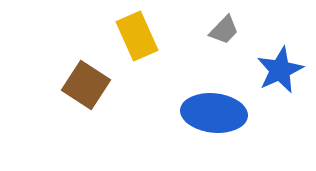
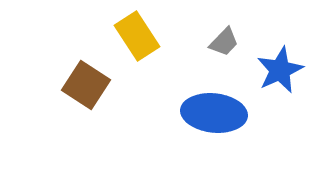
gray trapezoid: moved 12 px down
yellow rectangle: rotated 9 degrees counterclockwise
